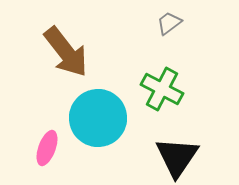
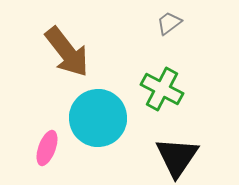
brown arrow: moved 1 px right
